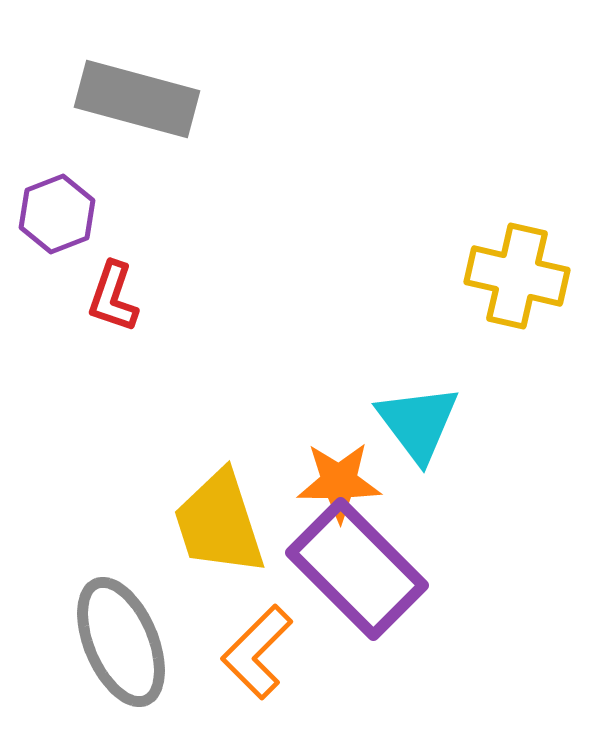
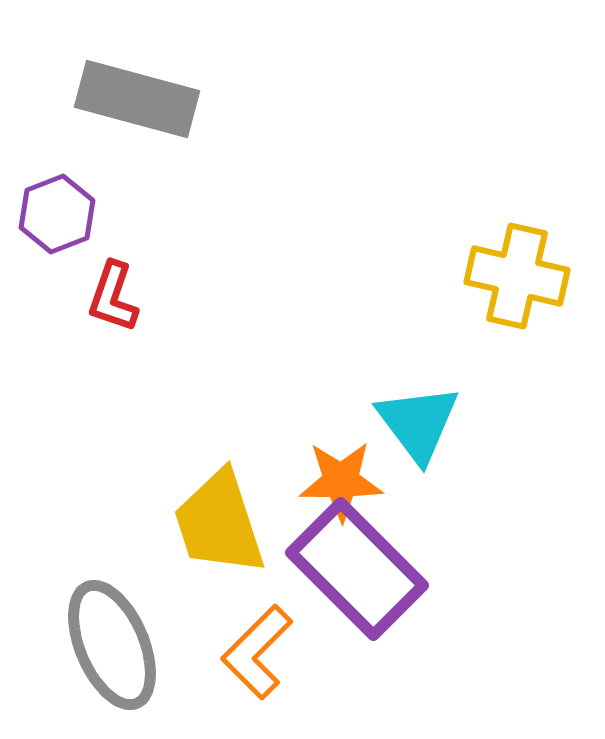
orange star: moved 2 px right, 1 px up
gray ellipse: moved 9 px left, 3 px down
